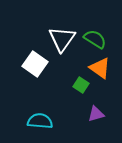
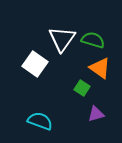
green semicircle: moved 2 px left, 1 px down; rotated 15 degrees counterclockwise
green square: moved 1 px right, 3 px down
cyan semicircle: rotated 15 degrees clockwise
